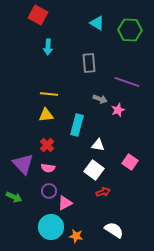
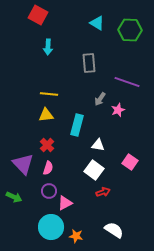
gray arrow: rotated 104 degrees clockwise
pink semicircle: rotated 80 degrees counterclockwise
